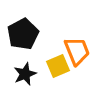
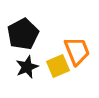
black star: moved 2 px right, 7 px up
